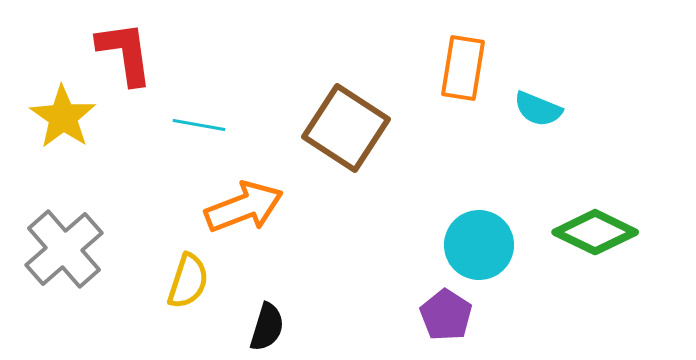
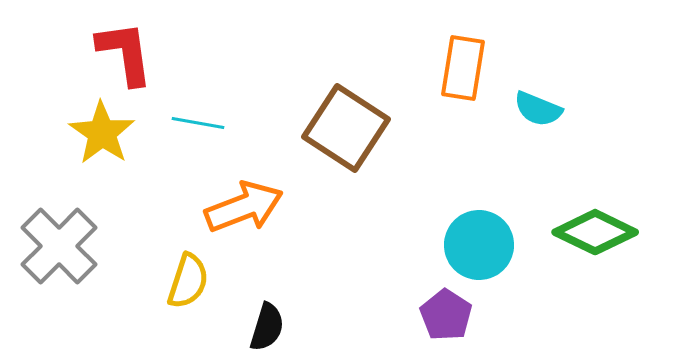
yellow star: moved 39 px right, 16 px down
cyan line: moved 1 px left, 2 px up
gray cross: moved 5 px left, 3 px up; rotated 4 degrees counterclockwise
